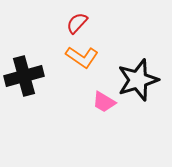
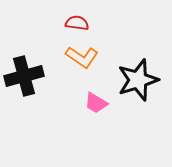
red semicircle: rotated 55 degrees clockwise
pink trapezoid: moved 8 px left, 1 px down
